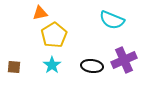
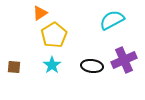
orange triangle: rotated 21 degrees counterclockwise
cyan semicircle: rotated 130 degrees clockwise
